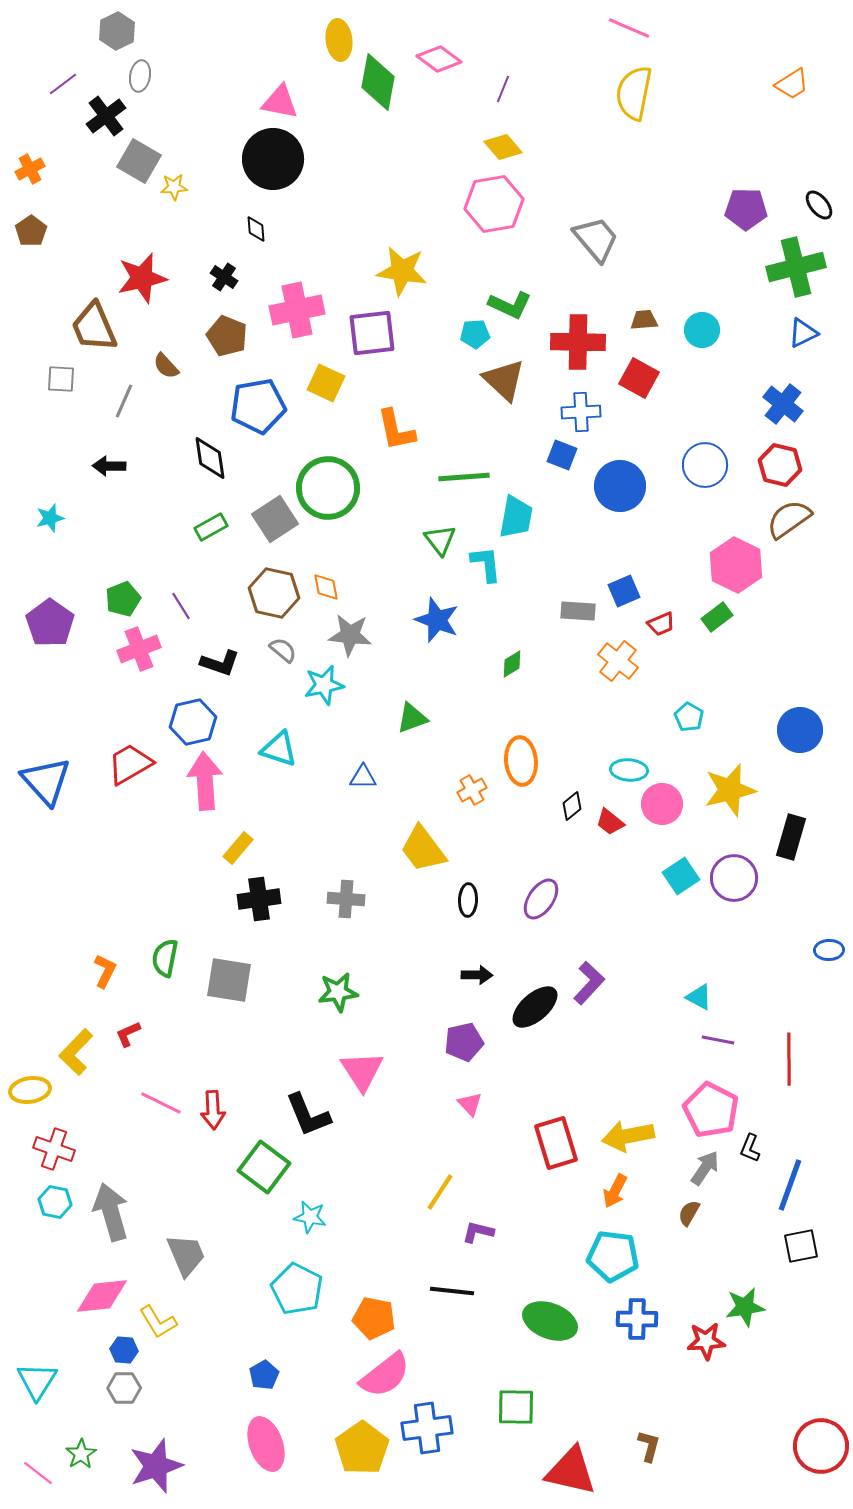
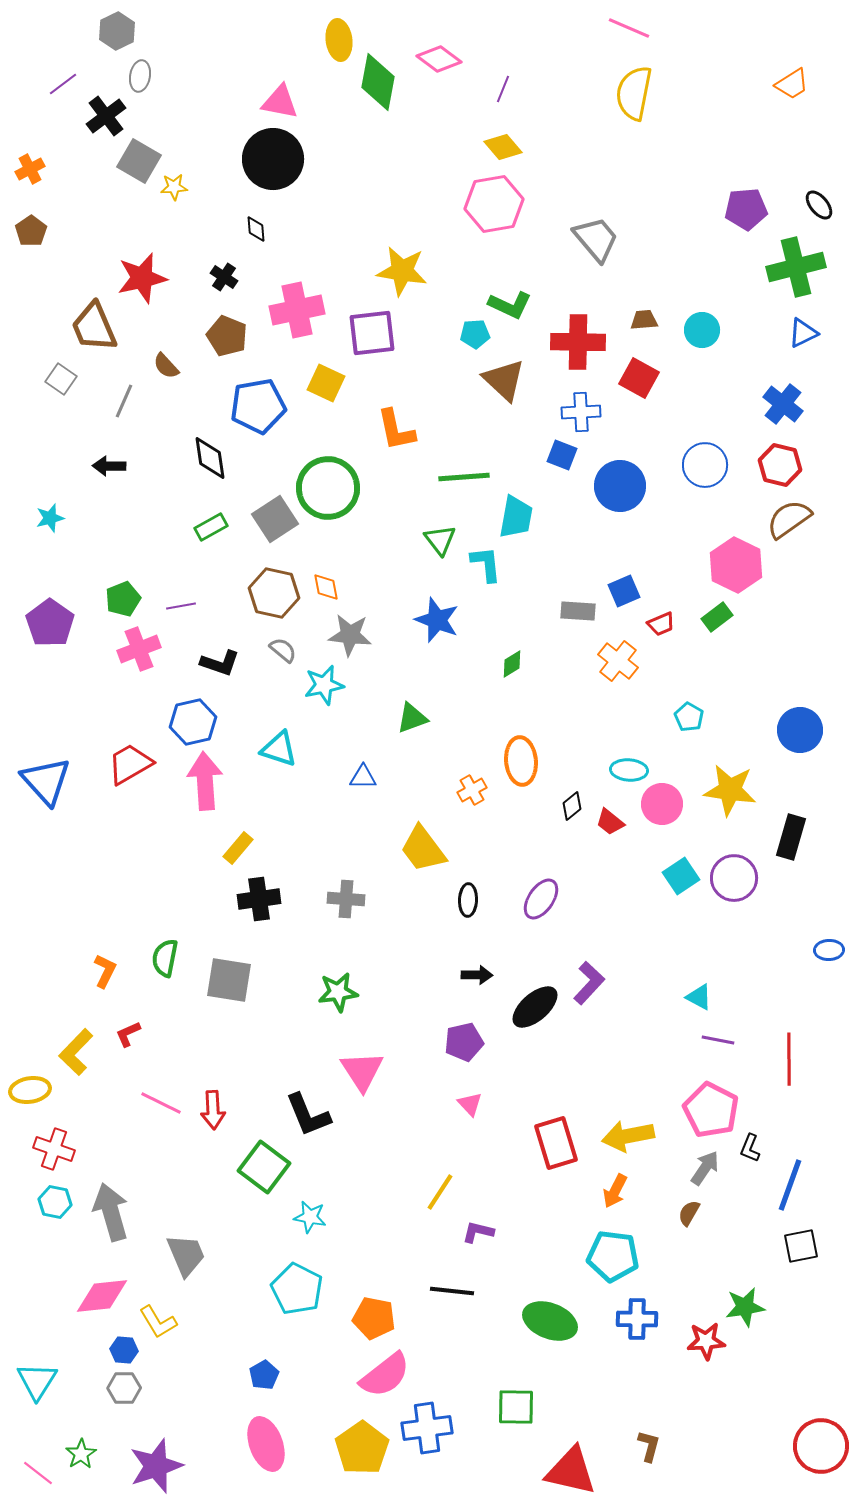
purple pentagon at (746, 209): rotated 6 degrees counterclockwise
gray square at (61, 379): rotated 32 degrees clockwise
purple line at (181, 606): rotated 68 degrees counterclockwise
yellow star at (730, 790): rotated 22 degrees clockwise
